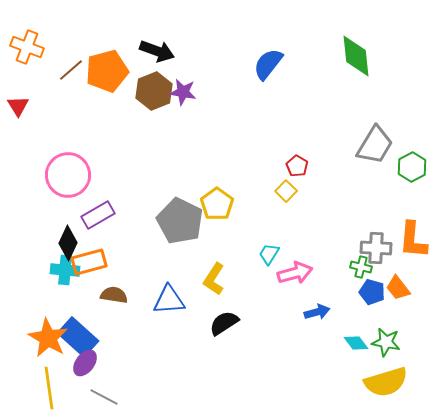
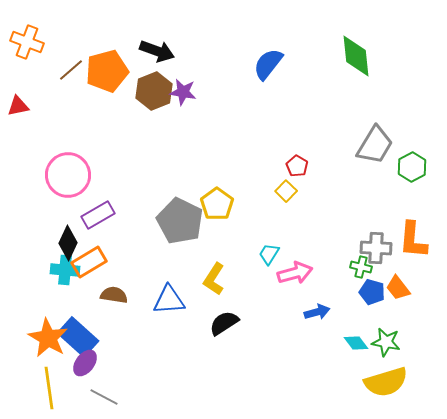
orange cross: moved 5 px up
red triangle: rotated 50 degrees clockwise
orange rectangle: rotated 16 degrees counterclockwise
